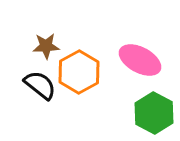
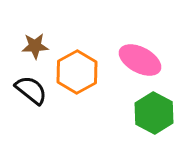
brown star: moved 11 px left
orange hexagon: moved 2 px left
black semicircle: moved 9 px left, 5 px down
